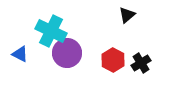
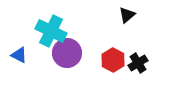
blue triangle: moved 1 px left, 1 px down
black cross: moved 3 px left
